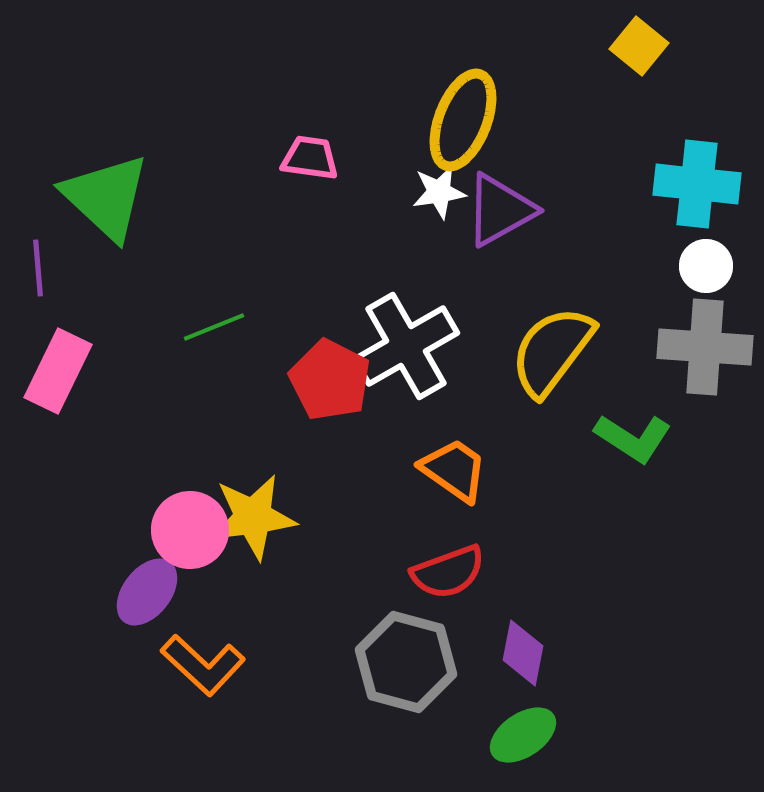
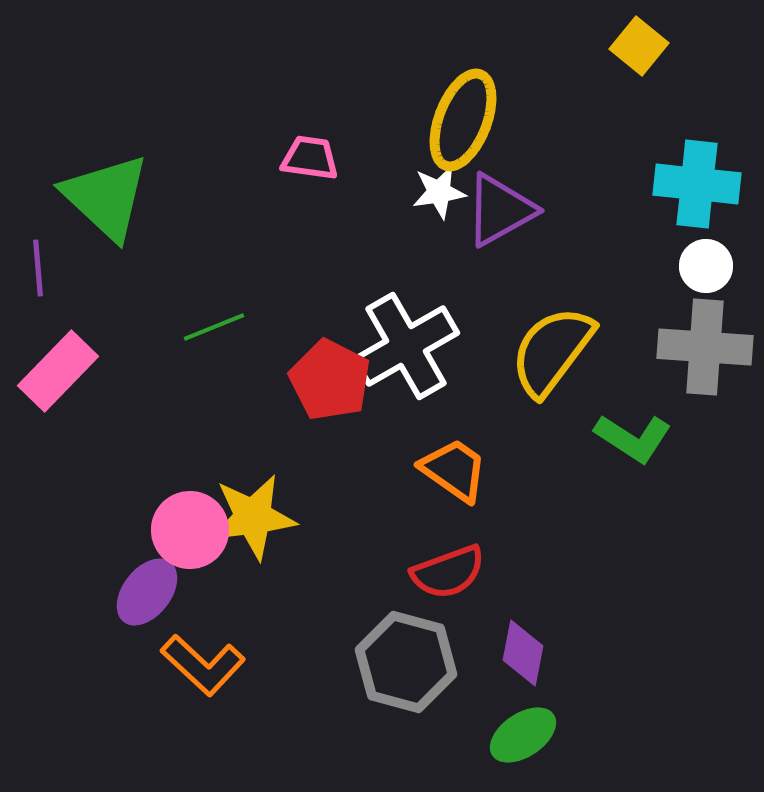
pink rectangle: rotated 18 degrees clockwise
